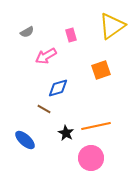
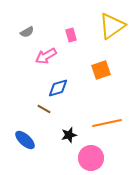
orange line: moved 11 px right, 3 px up
black star: moved 3 px right, 2 px down; rotated 28 degrees clockwise
